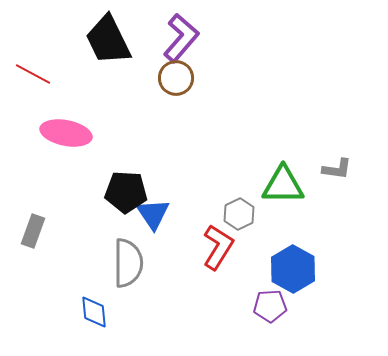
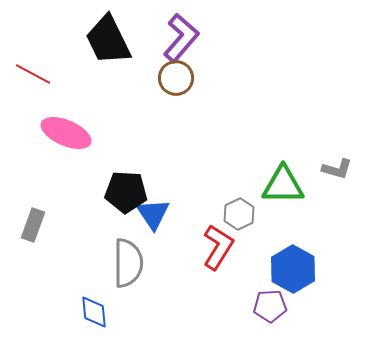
pink ellipse: rotated 12 degrees clockwise
gray L-shape: rotated 8 degrees clockwise
gray rectangle: moved 6 px up
